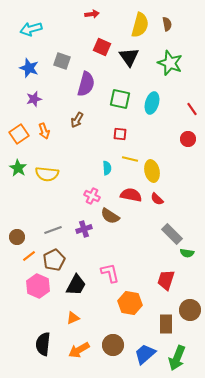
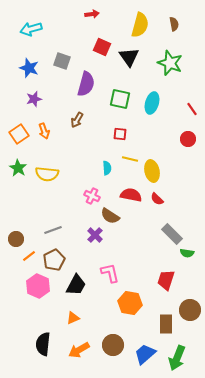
brown semicircle at (167, 24): moved 7 px right
purple cross at (84, 229): moved 11 px right, 6 px down; rotated 28 degrees counterclockwise
brown circle at (17, 237): moved 1 px left, 2 px down
